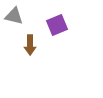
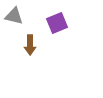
purple square: moved 2 px up
